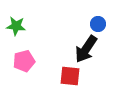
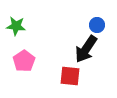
blue circle: moved 1 px left, 1 px down
pink pentagon: rotated 20 degrees counterclockwise
